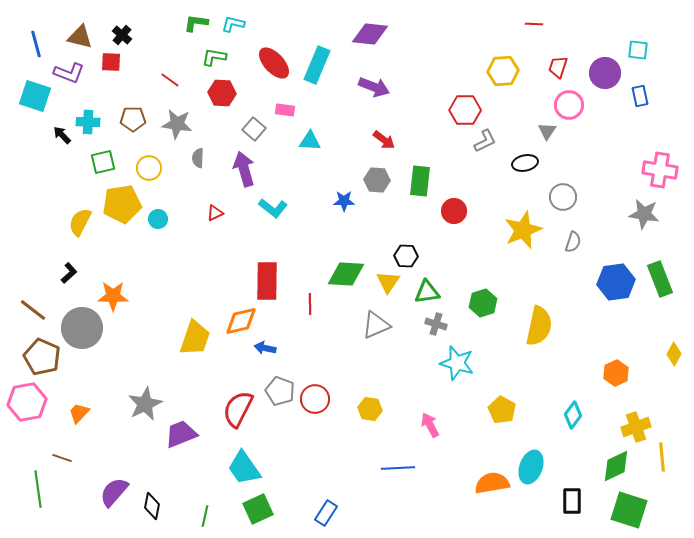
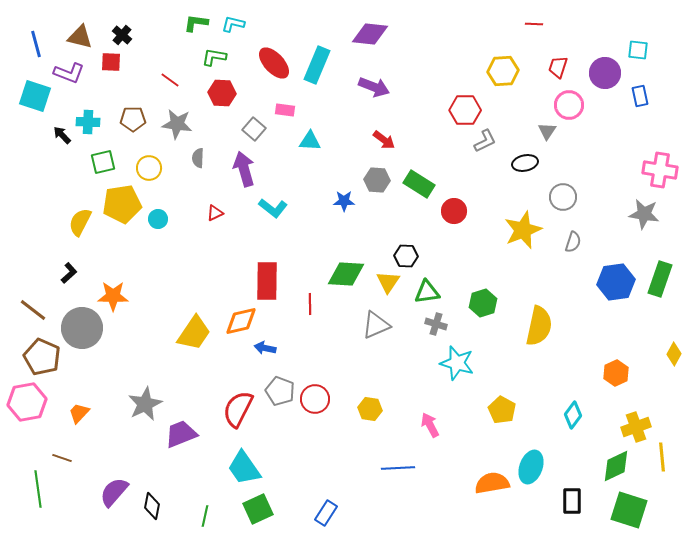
green rectangle at (420, 181): moved 1 px left, 3 px down; rotated 64 degrees counterclockwise
green rectangle at (660, 279): rotated 40 degrees clockwise
yellow trapezoid at (195, 338): moved 1 px left, 5 px up; rotated 15 degrees clockwise
